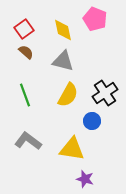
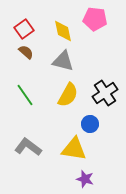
pink pentagon: rotated 15 degrees counterclockwise
yellow diamond: moved 1 px down
green line: rotated 15 degrees counterclockwise
blue circle: moved 2 px left, 3 px down
gray L-shape: moved 6 px down
yellow triangle: moved 2 px right
